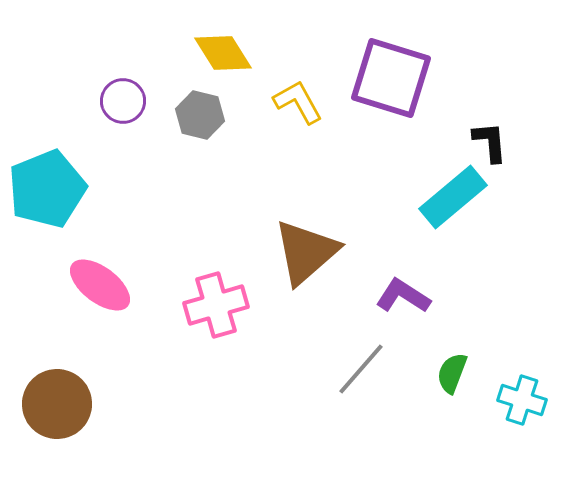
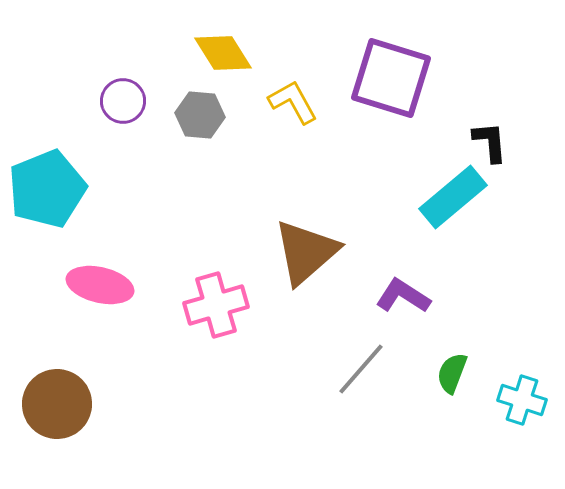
yellow L-shape: moved 5 px left
gray hexagon: rotated 9 degrees counterclockwise
pink ellipse: rotated 24 degrees counterclockwise
